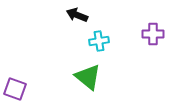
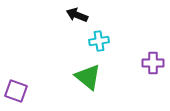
purple cross: moved 29 px down
purple square: moved 1 px right, 2 px down
